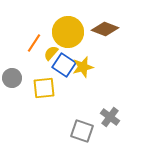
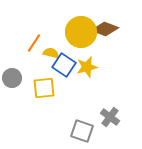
yellow circle: moved 13 px right
yellow semicircle: rotated 63 degrees clockwise
yellow star: moved 4 px right
